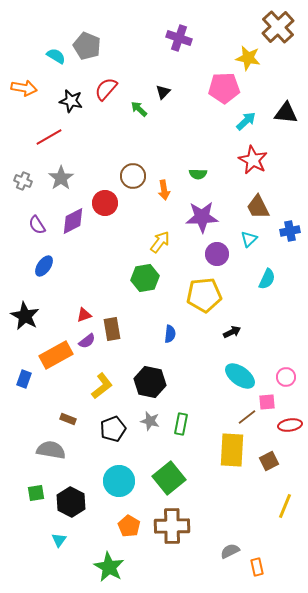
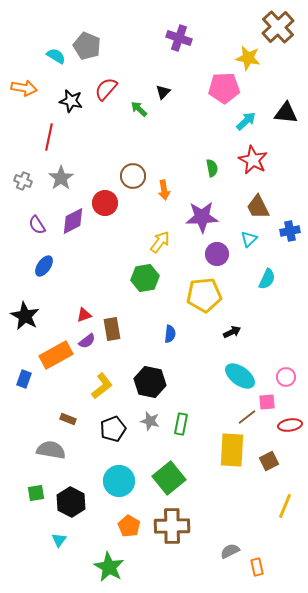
red line at (49, 137): rotated 48 degrees counterclockwise
green semicircle at (198, 174): moved 14 px right, 6 px up; rotated 102 degrees counterclockwise
